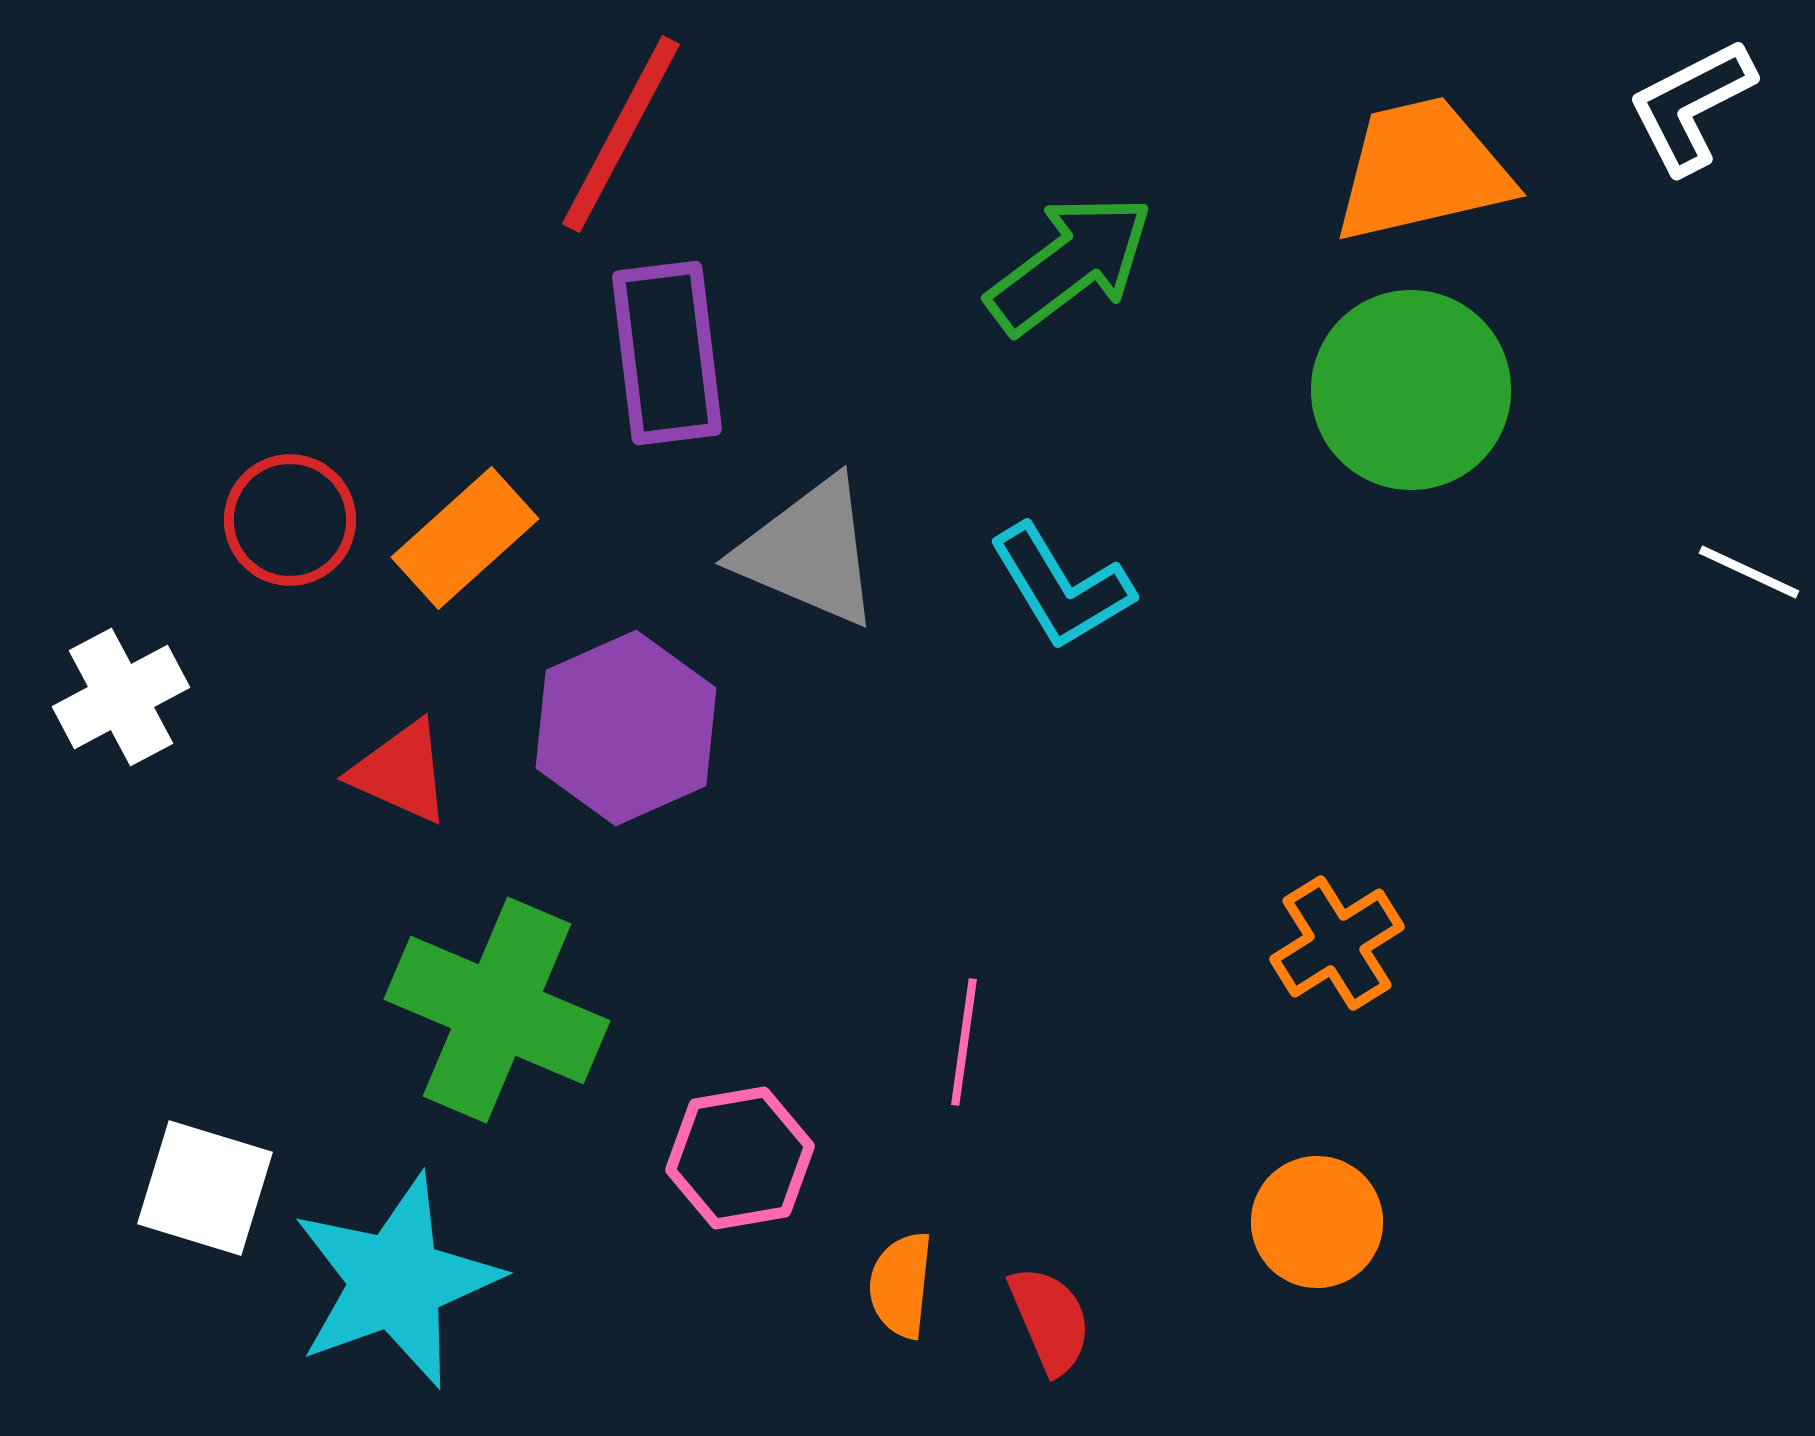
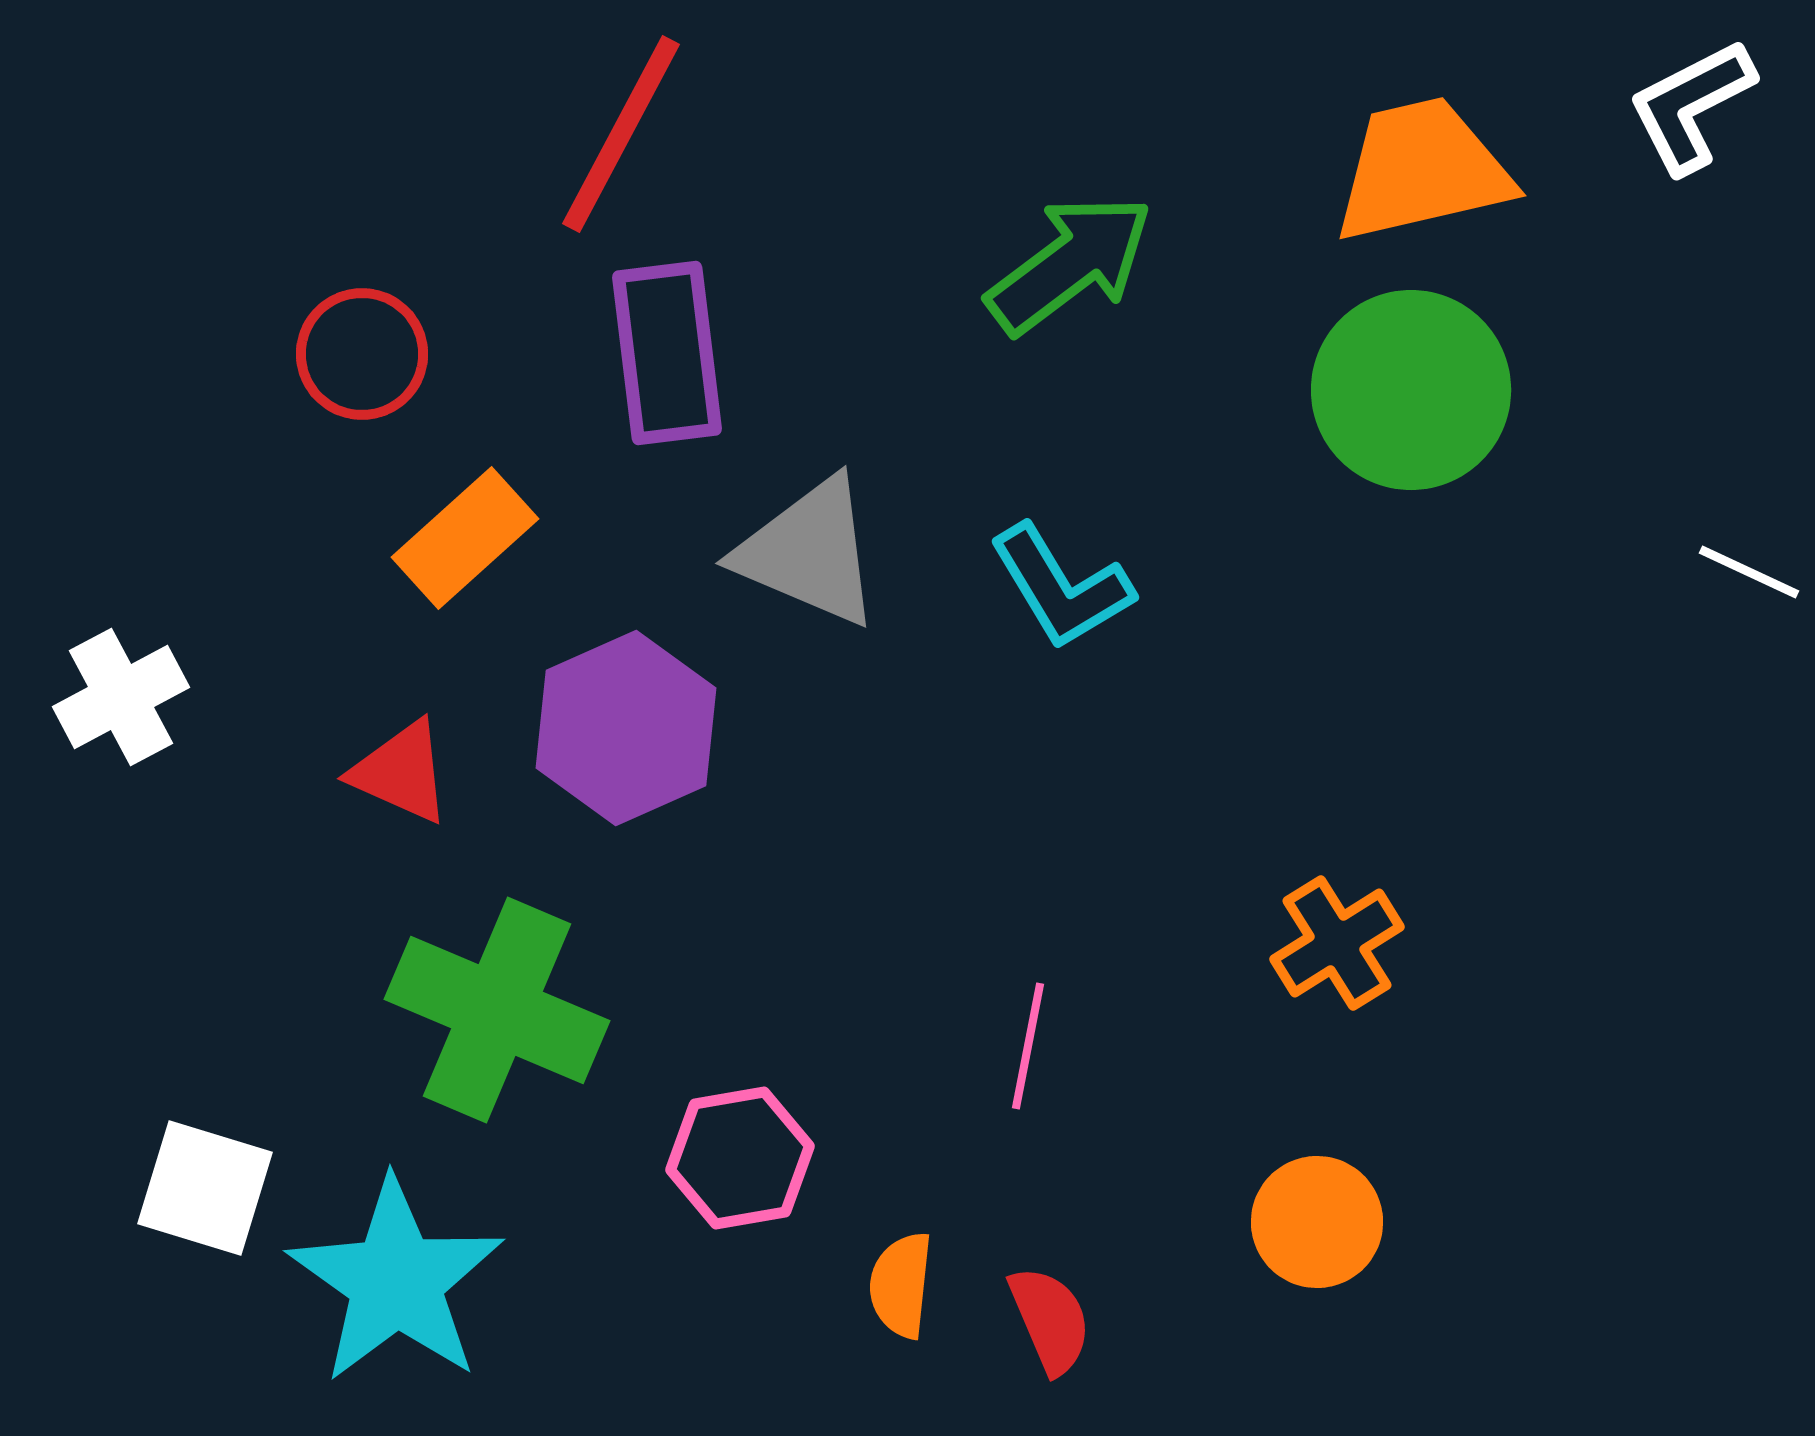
red circle: moved 72 px right, 166 px up
pink line: moved 64 px right, 4 px down; rotated 3 degrees clockwise
cyan star: rotated 17 degrees counterclockwise
